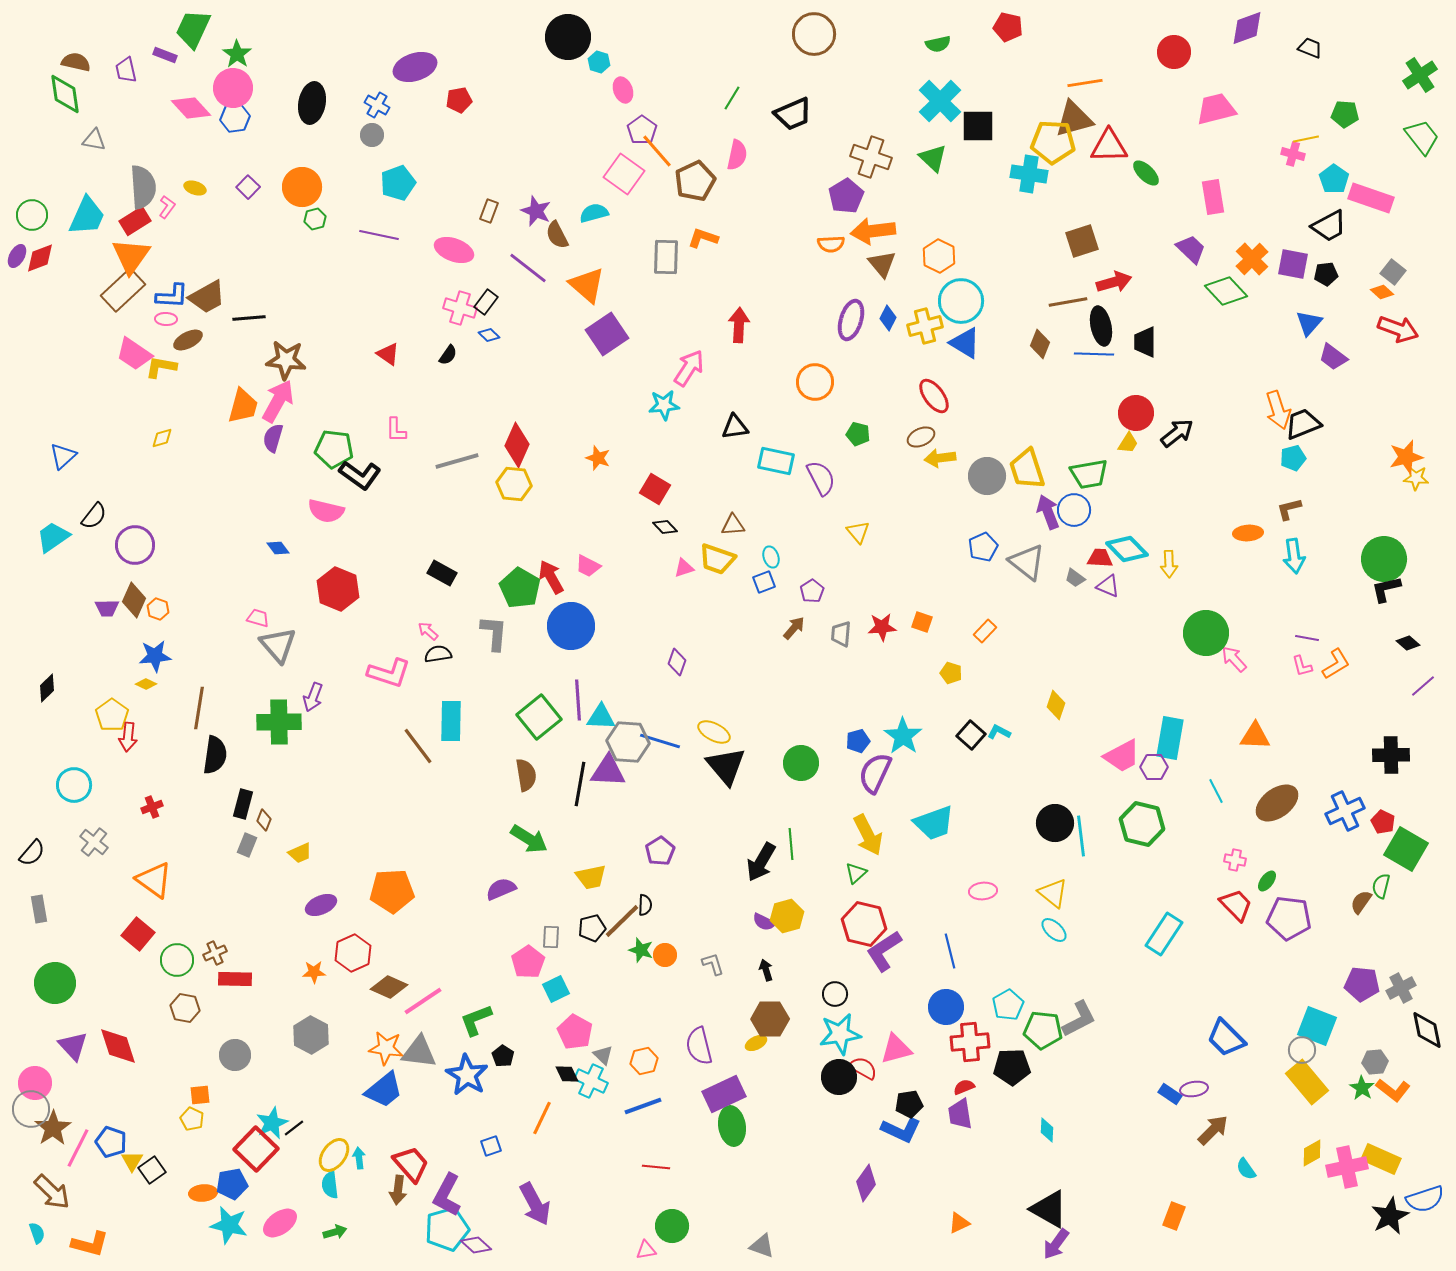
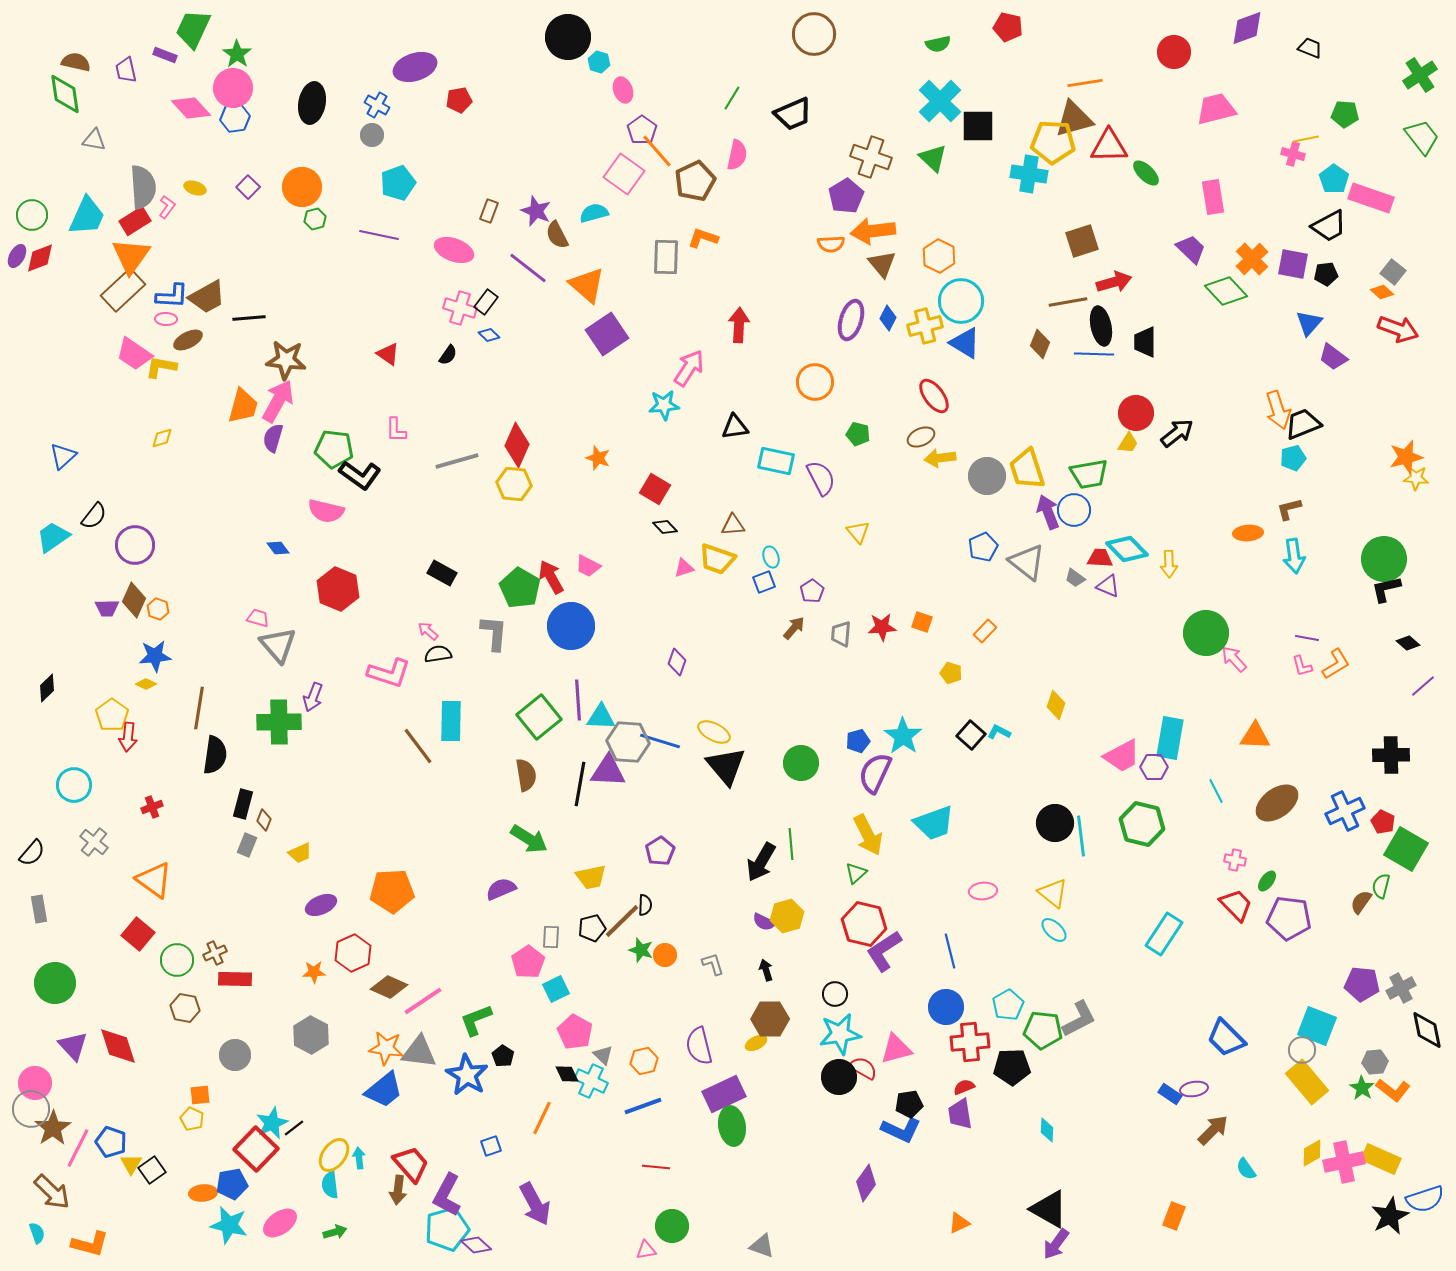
yellow triangle at (132, 1161): moved 1 px left, 3 px down
pink cross at (1347, 1167): moved 3 px left, 5 px up
